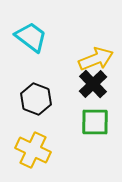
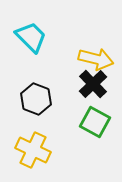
cyan trapezoid: rotated 8 degrees clockwise
yellow arrow: rotated 36 degrees clockwise
green square: rotated 28 degrees clockwise
